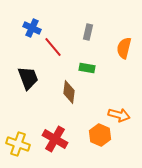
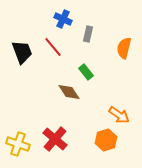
blue cross: moved 31 px right, 9 px up
gray rectangle: moved 2 px down
green rectangle: moved 1 px left, 4 px down; rotated 42 degrees clockwise
black trapezoid: moved 6 px left, 26 px up
brown diamond: rotated 40 degrees counterclockwise
orange arrow: rotated 20 degrees clockwise
orange hexagon: moved 6 px right, 5 px down; rotated 20 degrees clockwise
red cross: rotated 10 degrees clockwise
